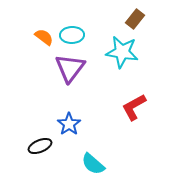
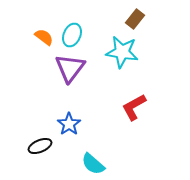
cyan ellipse: rotated 65 degrees counterclockwise
